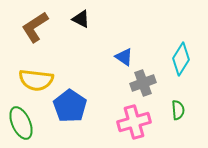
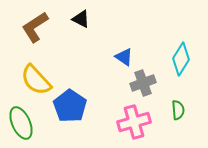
yellow semicircle: rotated 40 degrees clockwise
